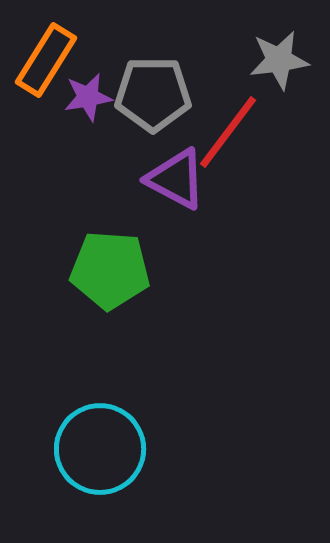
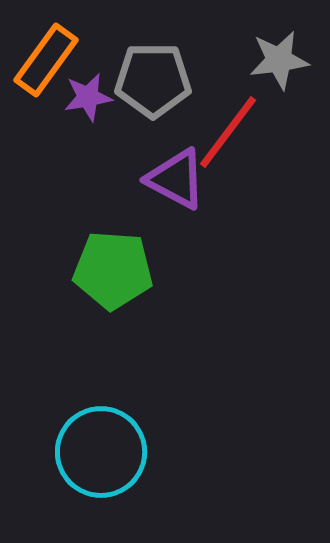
orange rectangle: rotated 4 degrees clockwise
gray pentagon: moved 14 px up
green pentagon: moved 3 px right
cyan circle: moved 1 px right, 3 px down
